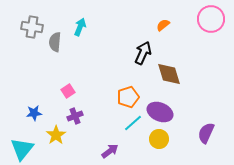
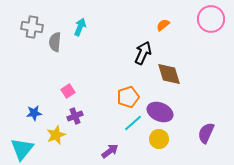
yellow star: rotated 12 degrees clockwise
